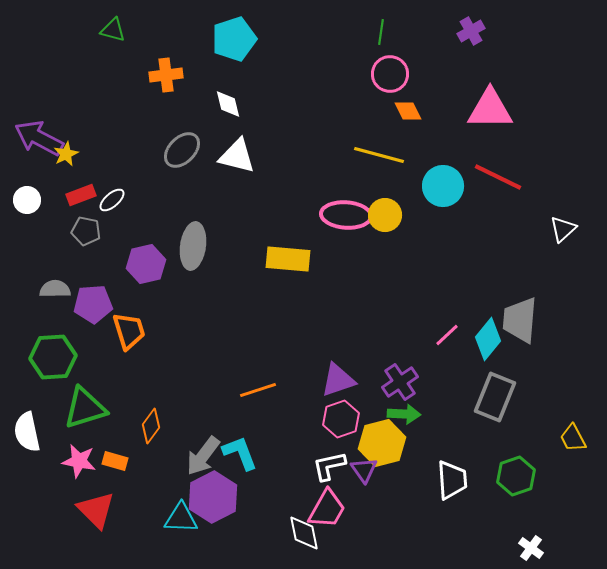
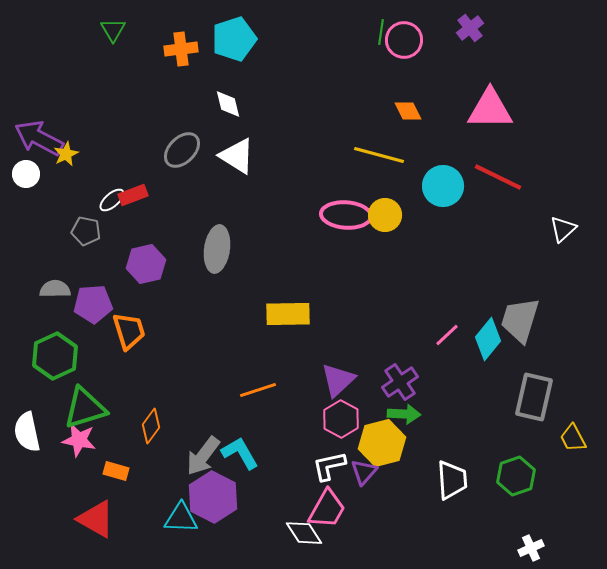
green triangle at (113, 30): rotated 44 degrees clockwise
purple cross at (471, 31): moved 1 px left, 3 px up; rotated 8 degrees counterclockwise
pink circle at (390, 74): moved 14 px right, 34 px up
orange cross at (166, 75): moved 15 px right, 26 px up
white triangle at (237, 156): rotated 18 degrees clockwise
red rectangle at (81, 195): moved 52 px right
white circle at (27, 200): moved 1 px left, 26 px up
gray ellipse at (193, 246): moved 24 px right, 3 px down
yellow rectangle at (288, 259): moved 55 px down; rotated 6 degrees counterclockwise
gray trapezoid at (520, 320): rotated 12 degrees clockwise
green hexagon at (53, 357): moved 2 px right, 1 px up; rotated 21 degrees counterclockwise
purple triangle at (338, 380): rotated 24 degrees counterclockwise
gray rectangle at (495, 397): moved 39 px right; rotated 9 degrees counterclockwise
pink hexagon at (341, 419): rotated 12 degrees counterclockwise
cyan L-shape at (240, 453): rotated 9 degrees counterclockwise
pink star at (79, 461): moved 21 px up
orange rectangle at (115, 461): moved 1 px right, 10 px down
purple triangle at (364, 470): moved 2 px down; rotated 16 degrees clockwise
purple hexagon at (213, 497): rotated 6 degrees counterclockwise
red triangle at (96, 510): moved 9 px down; rotated 15 degrees counterclockwise
white diamond at (304, 533): rotated 21 degrees counterclockwise
white cross at (531, 548): rotated 30 degrees clockwise
